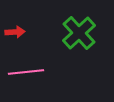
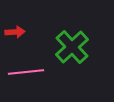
green cross: moved 7 px left, 14 px down
